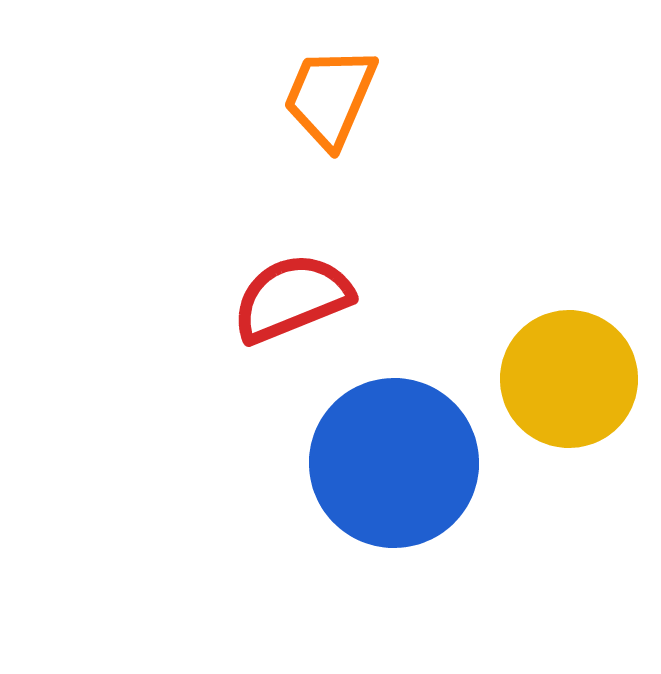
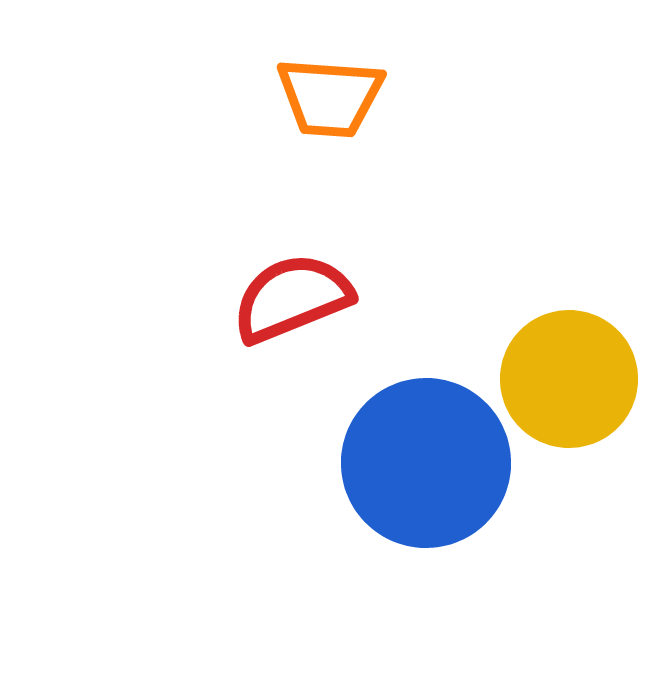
orange trapezoid: rotated 109 degrees counterclockwise
blue circle: moved 32 px right
